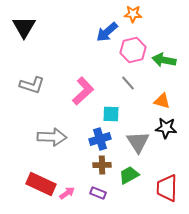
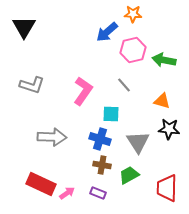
gray line: moved 4 px left, 2 px down
pink L-shape: rotated 12 degrees counterclockwise
black star: moved 3 px right, 1 px down
blue cross: rotated 35 degrees clockwise
brown cross: rotated 12 degrees clockwise
